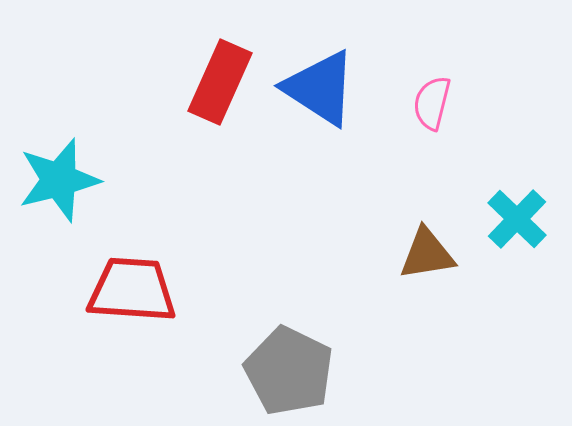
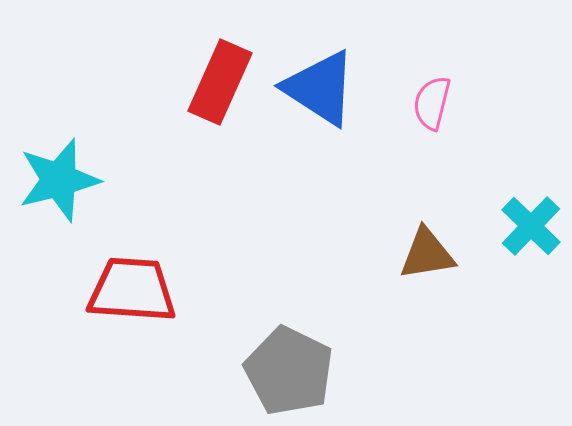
cyan cross: moved 14 px right, 7 px down
